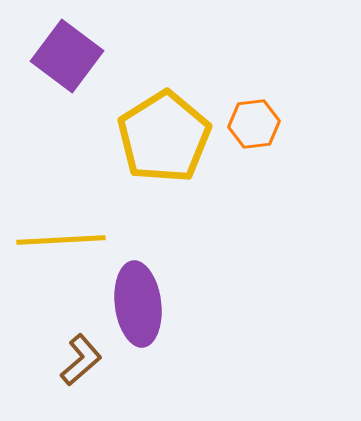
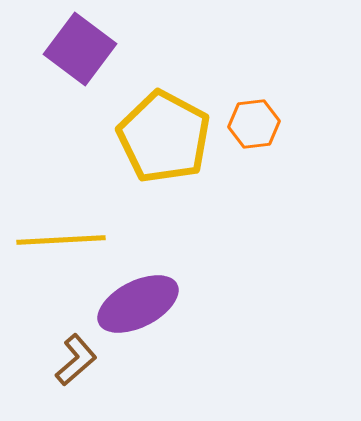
purple square: moved 13 px right, 7 px up
yellow pentagon: rotated 12 degrees counterclockwise
purple ellipse: rotated 70 degrees clockwise
brown L-shape: moved 5 px left
